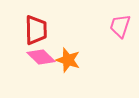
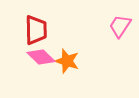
pink trapezoid: rotated 15 degrees clockwise
orange star: moved 1 px left, 1 px down
